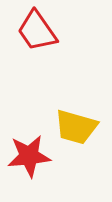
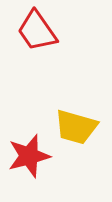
red star: rotated 9 degrees counterclockwise
